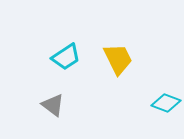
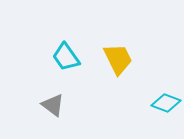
cyan trapezoid: rotated 88 degrees clockwise
